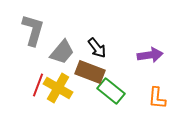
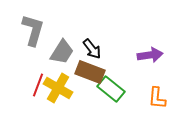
black arrow: moved 5 px left, 1 px down
gray trapezoid: rotated 8 degrees counterclockwise
green rectangle: moved 2 px up
